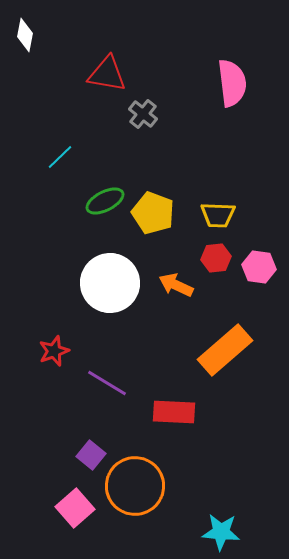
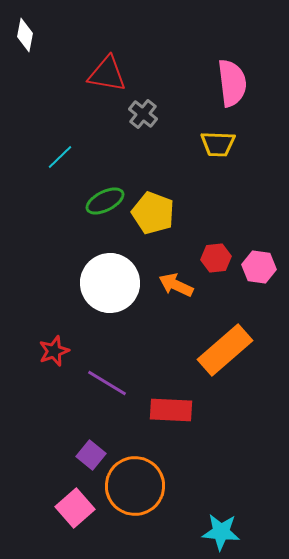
yellow trapezoid: moved 71 px up
red rectangle: moved 3 px left, 2 px up
